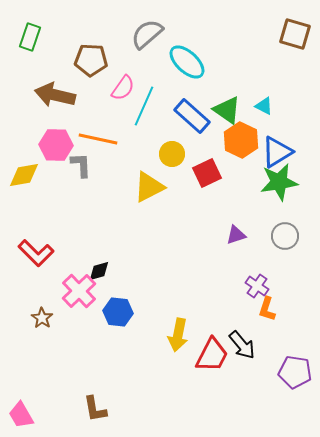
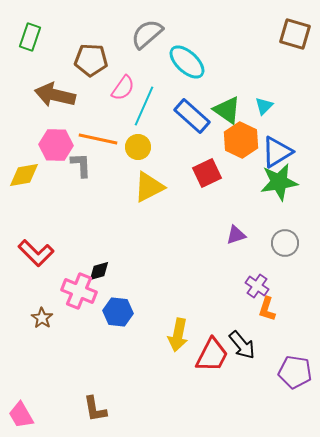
cyan triangle: rotated 48 degrees clockwise
yellow circle: moved 34 px left, 7 px up
gray circle: moved 7 px down
pink cross: rotated 24 degrees counterclockwise
